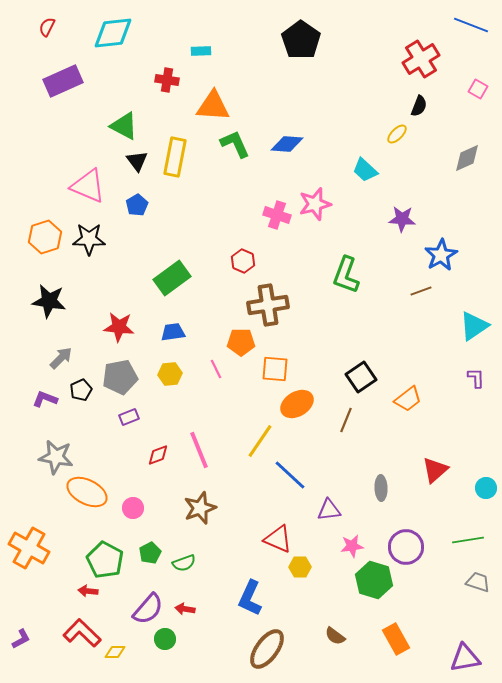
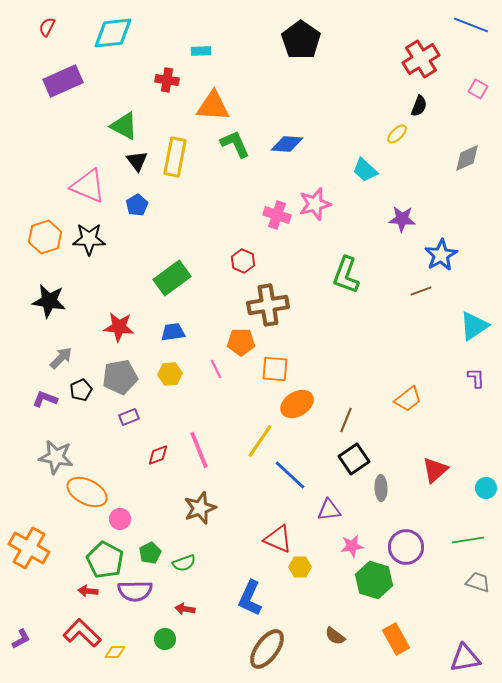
black square at (361, 377): moved 7 px left, 82 px down
pink circle at (133, 508): moved 13 px left, 11 px down
purple semicircle at (148, 609): moved 13 px left, 18 px up; rotated 48 degrees clockwise
